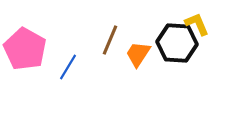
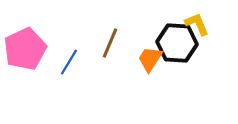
brown line: moved 3 px down
pink pentagon: rotated 18 degrees clockwise
orange trapezoid: moved 12 px right, 5 px down
blue line: moved 1 px right, 5 px up
